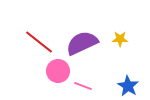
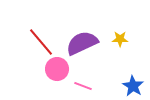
red line: moved 2 px right; rotated 12 degrees clockwise
pink circle: moved 1 px left, 2 px up
blue star: moved 5 px right
